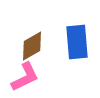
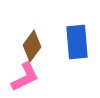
brown diamond: rotated 24 degrees counterclockwise
